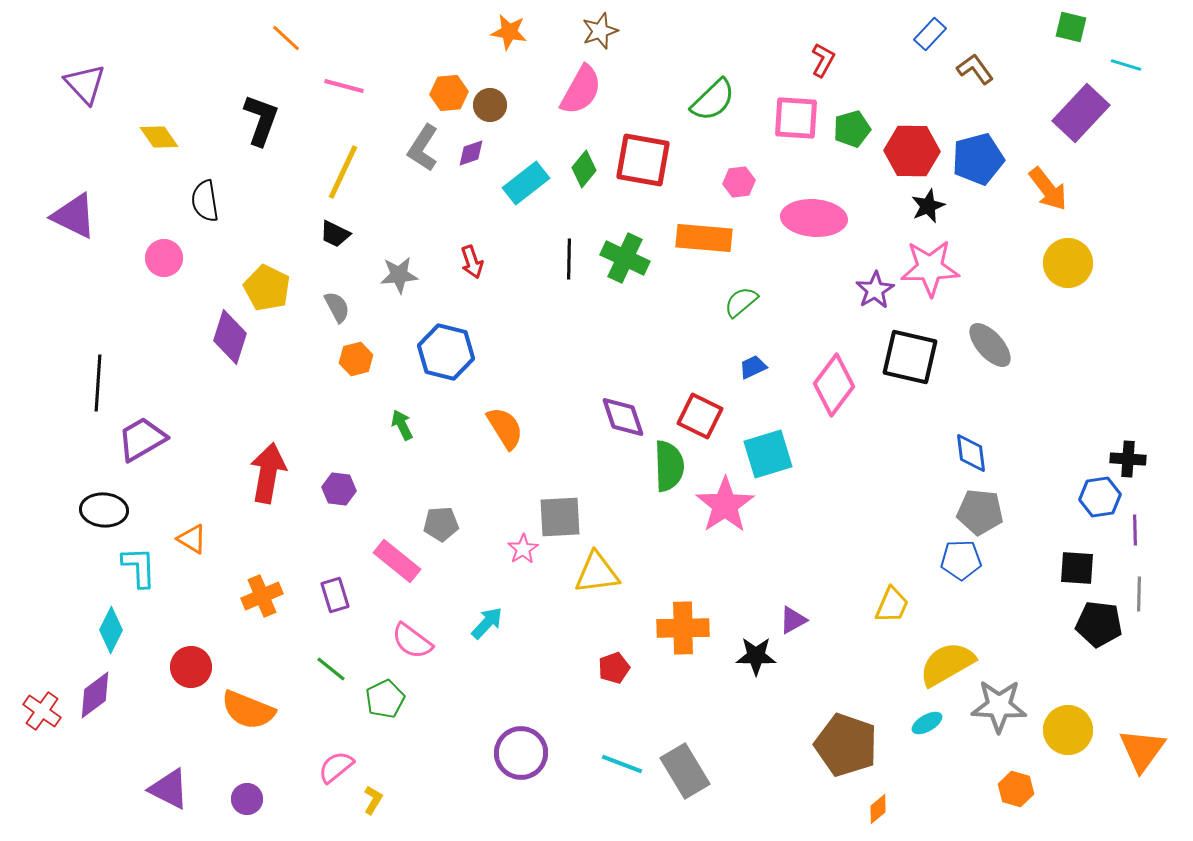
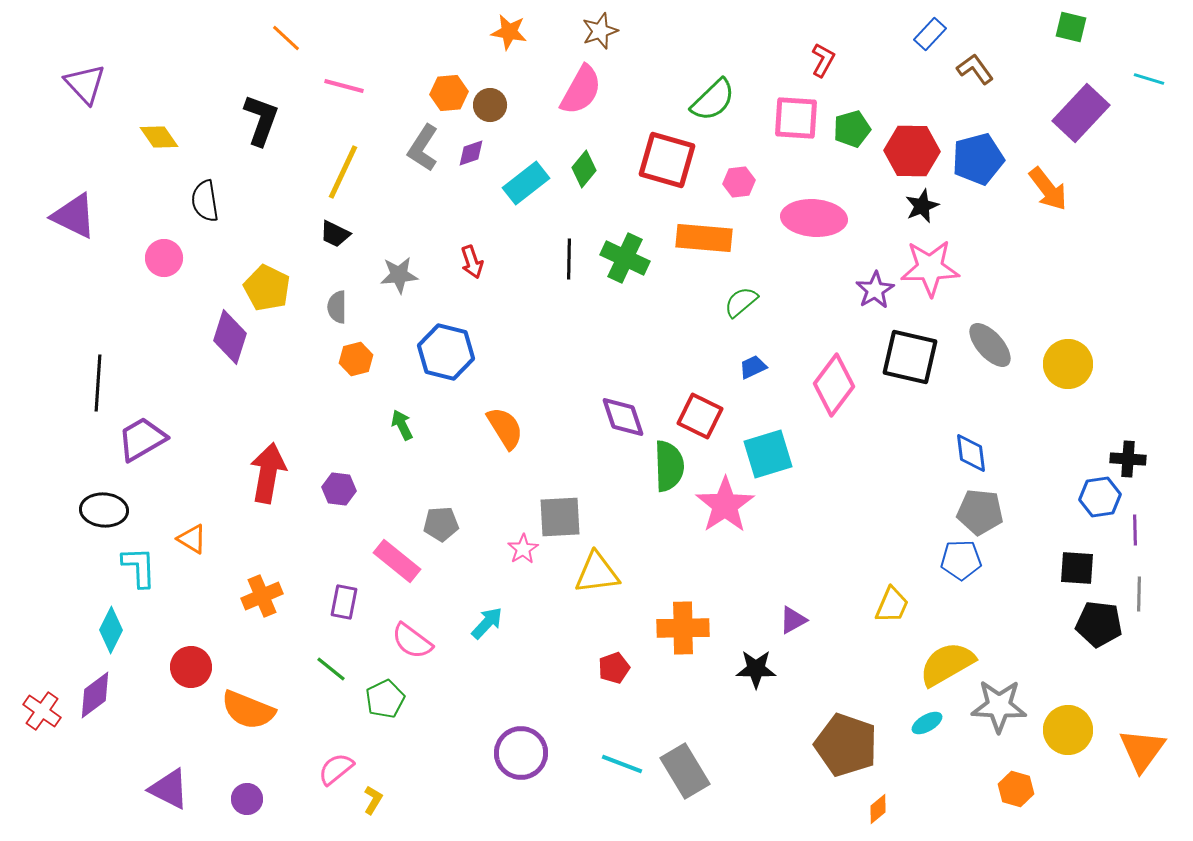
cyan line at (1126, 65): moved 23 px right, 14 px down
red square at (643, 160): moved 24 px right; rotated 6 degrees clockwise
black star at (928, 206): moved 6 px left
yellow circle at (1068, 263): moved 101 px down
gray semicircle at (337, 307): rotated 152 degrees counterclockwise
purple rectangle at (335, 595): moved 9 px right, 7 px down; rotated 28 degrees clockwise
black star at (756, 656): moved 13 px down
pink semicircle at (336, 767): moved 2 px down
